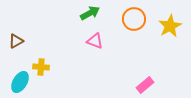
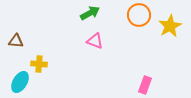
orange circle: moved 5 px right, 4 px up
brown triangle: rotated 35 degrees clockwise
yellow cross: moved 2 px left, 3 px up
pink rectangle: rotated 30 degrees counterclockwise
